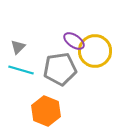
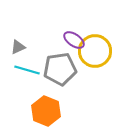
purple ellipse: moved 1 px up
gray triangle: rotated 21 degrees clockwise
cyan line: moved 6 px right
